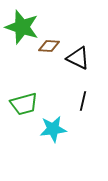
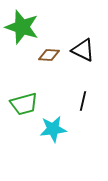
brown diamond: moved 9 px down
black triangle: moved 5 px right, 8 px up
